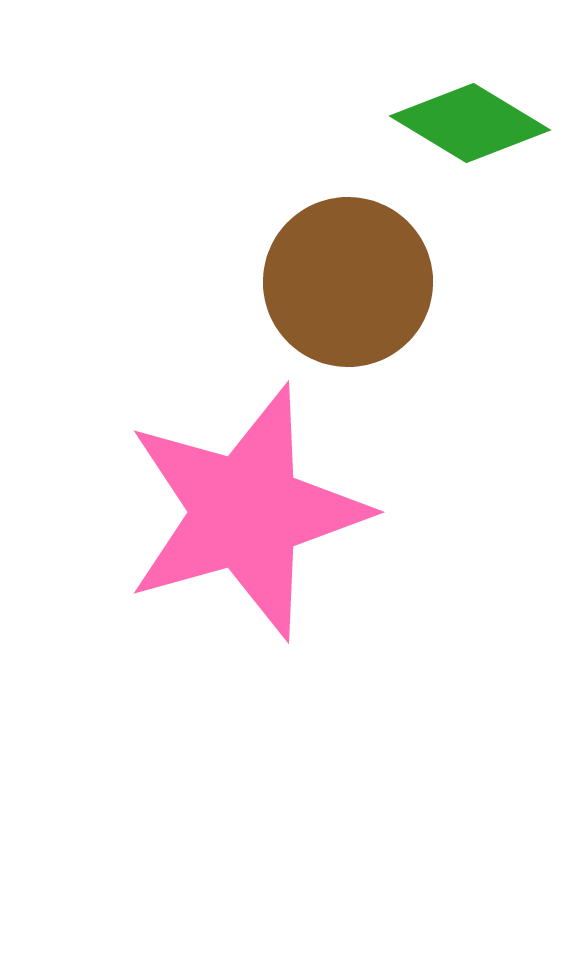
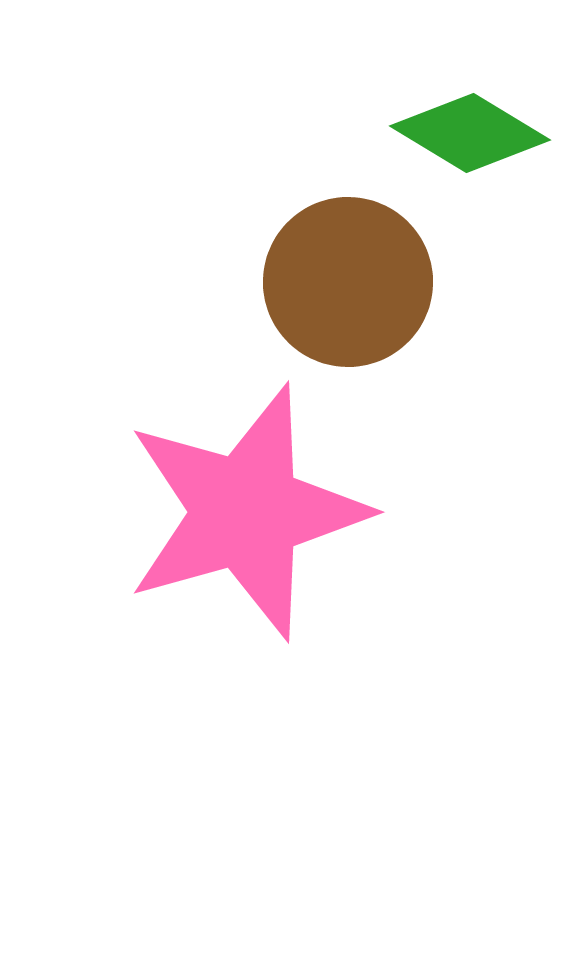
green diamond: moved 10 px down
